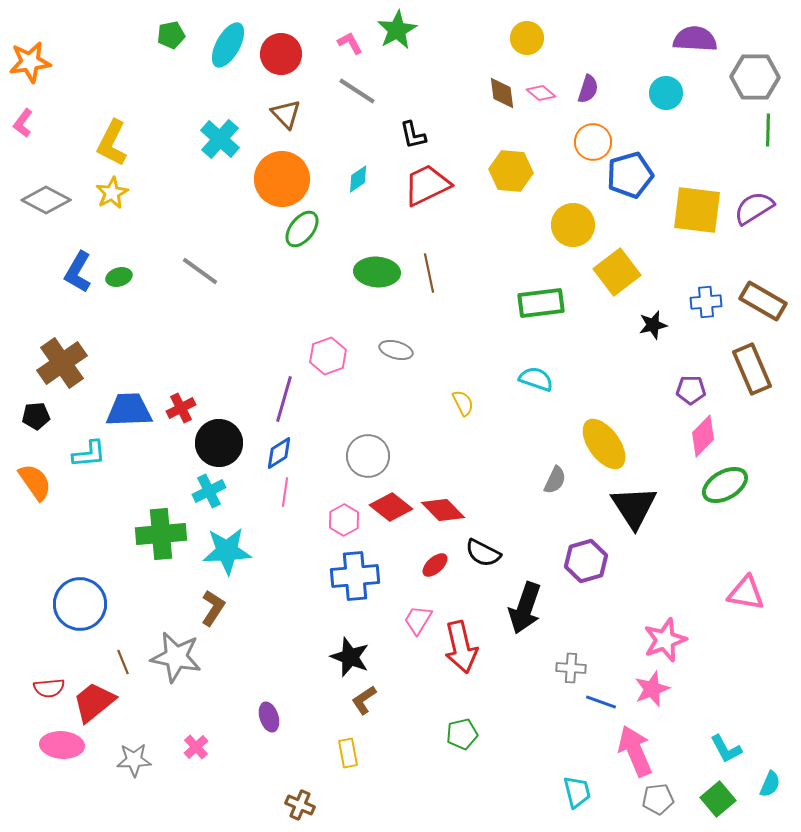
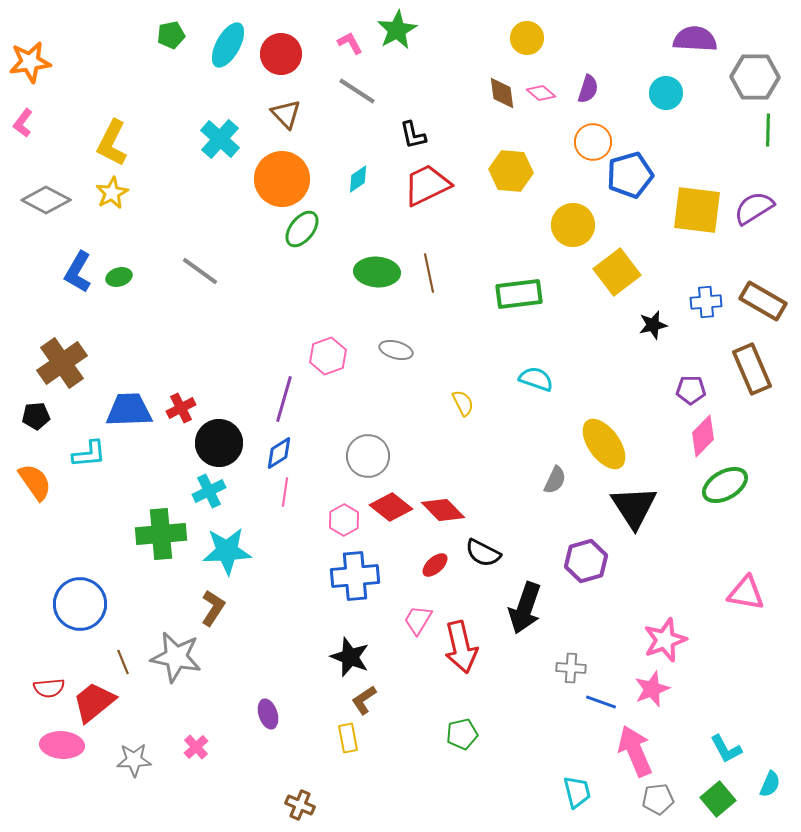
green rectangle at (541, 303): moved 22 px left, 9 px up
purple ellipse at (269, 717): moved 1 px left, 3 px up
yellow rectangle at (348, 753): moved 15 px up
